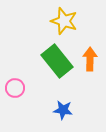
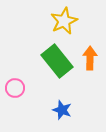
yellow star: rotated 28 degrees clockwise
orange arrow: moved 1 px up
blue star: moved 1 px left; rotated 12 degrees clockwise
